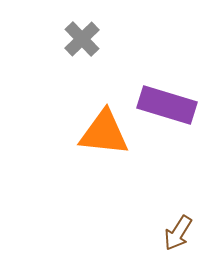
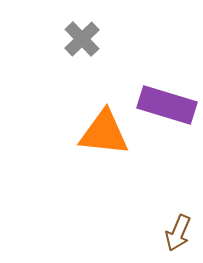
brown arrow: rotated 9 degrees counterclockwise
